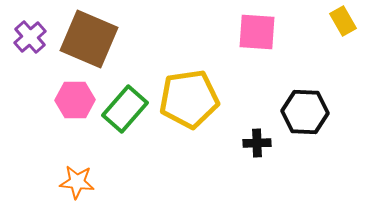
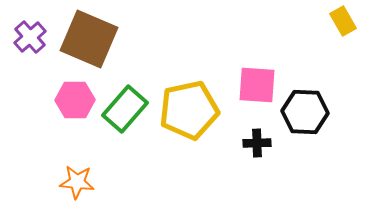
pink square: moved 53 px down
yellow pentagon: moved 11 px down; rotated 4 degrees counterclockwise
